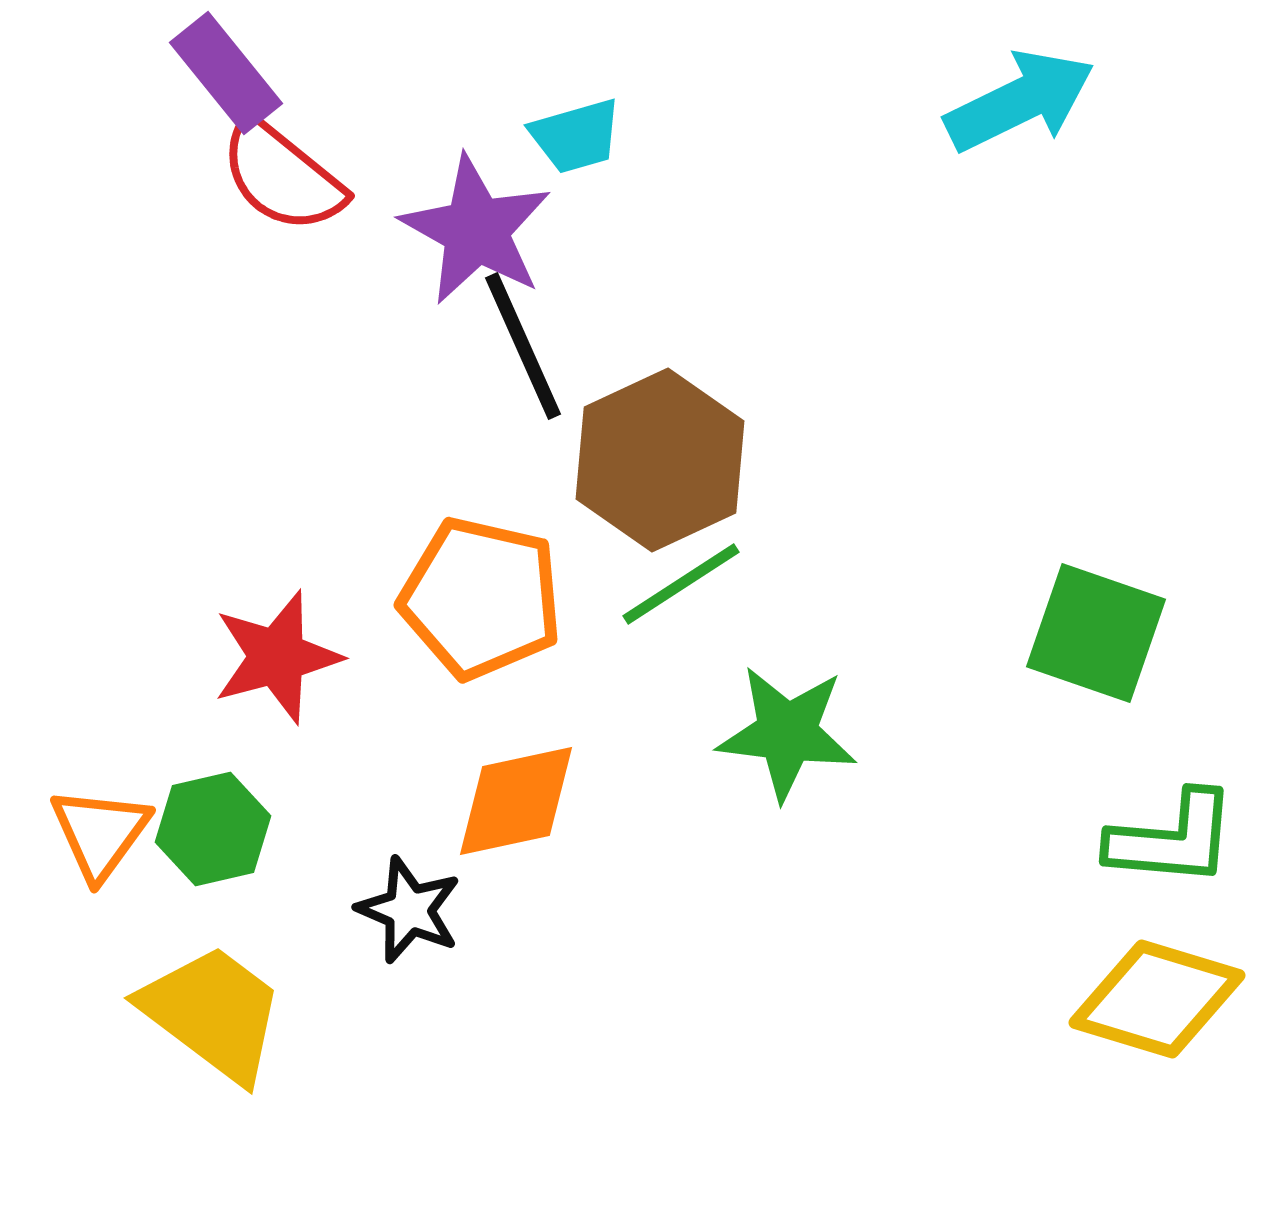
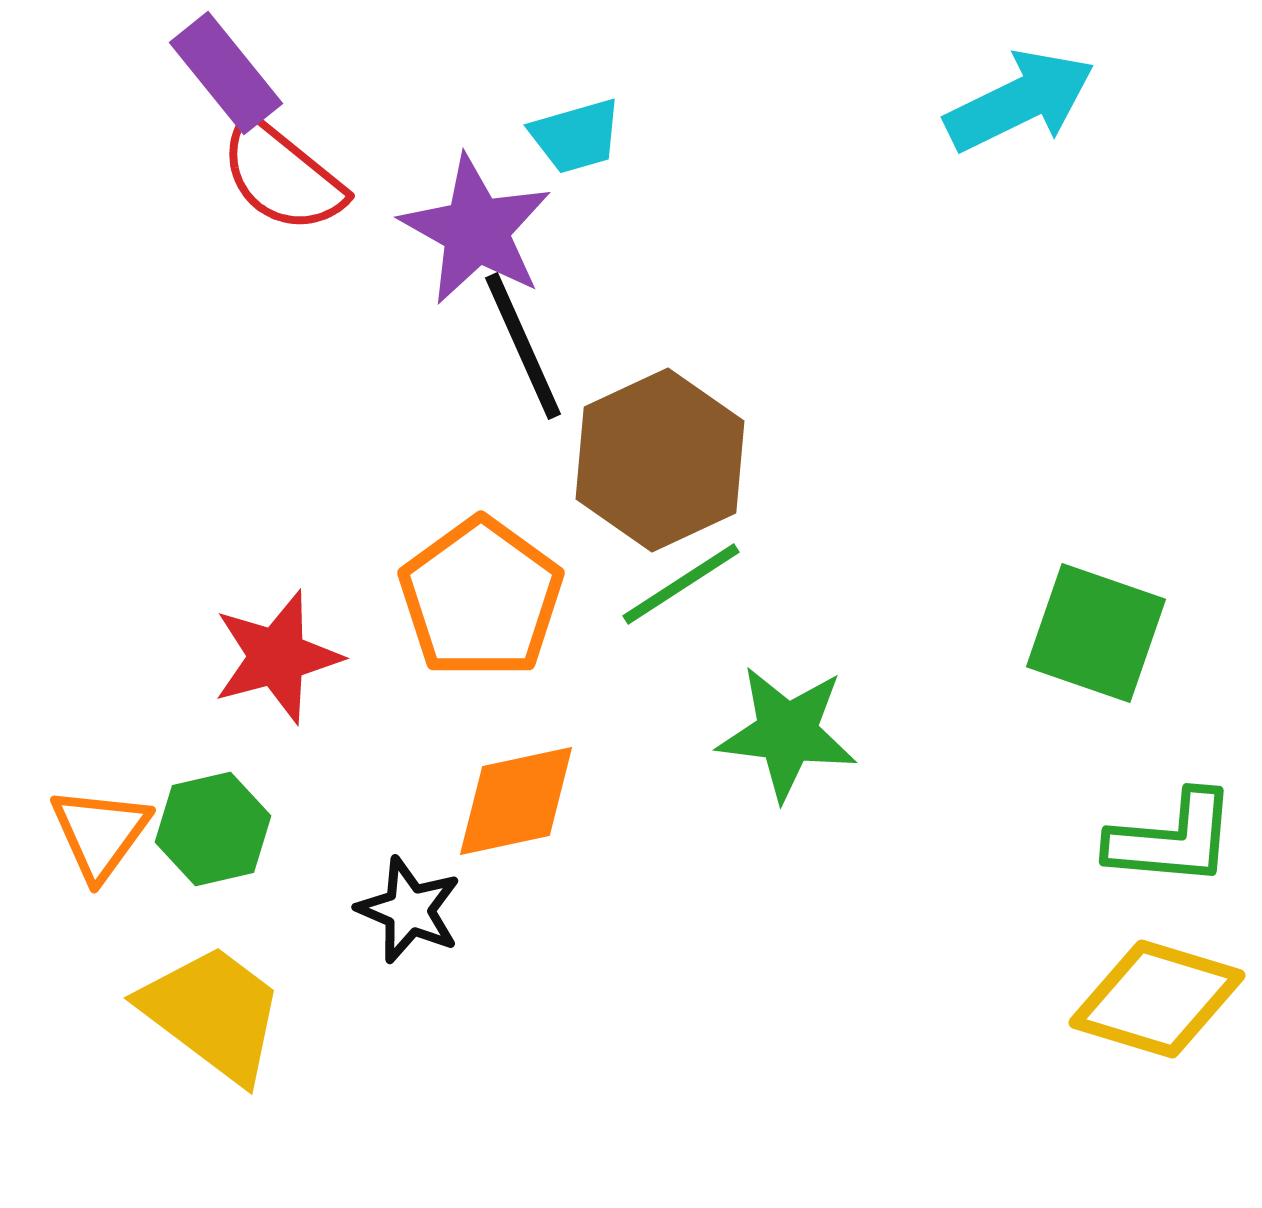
orange pentagon: rotated 23 degrees clockwise
